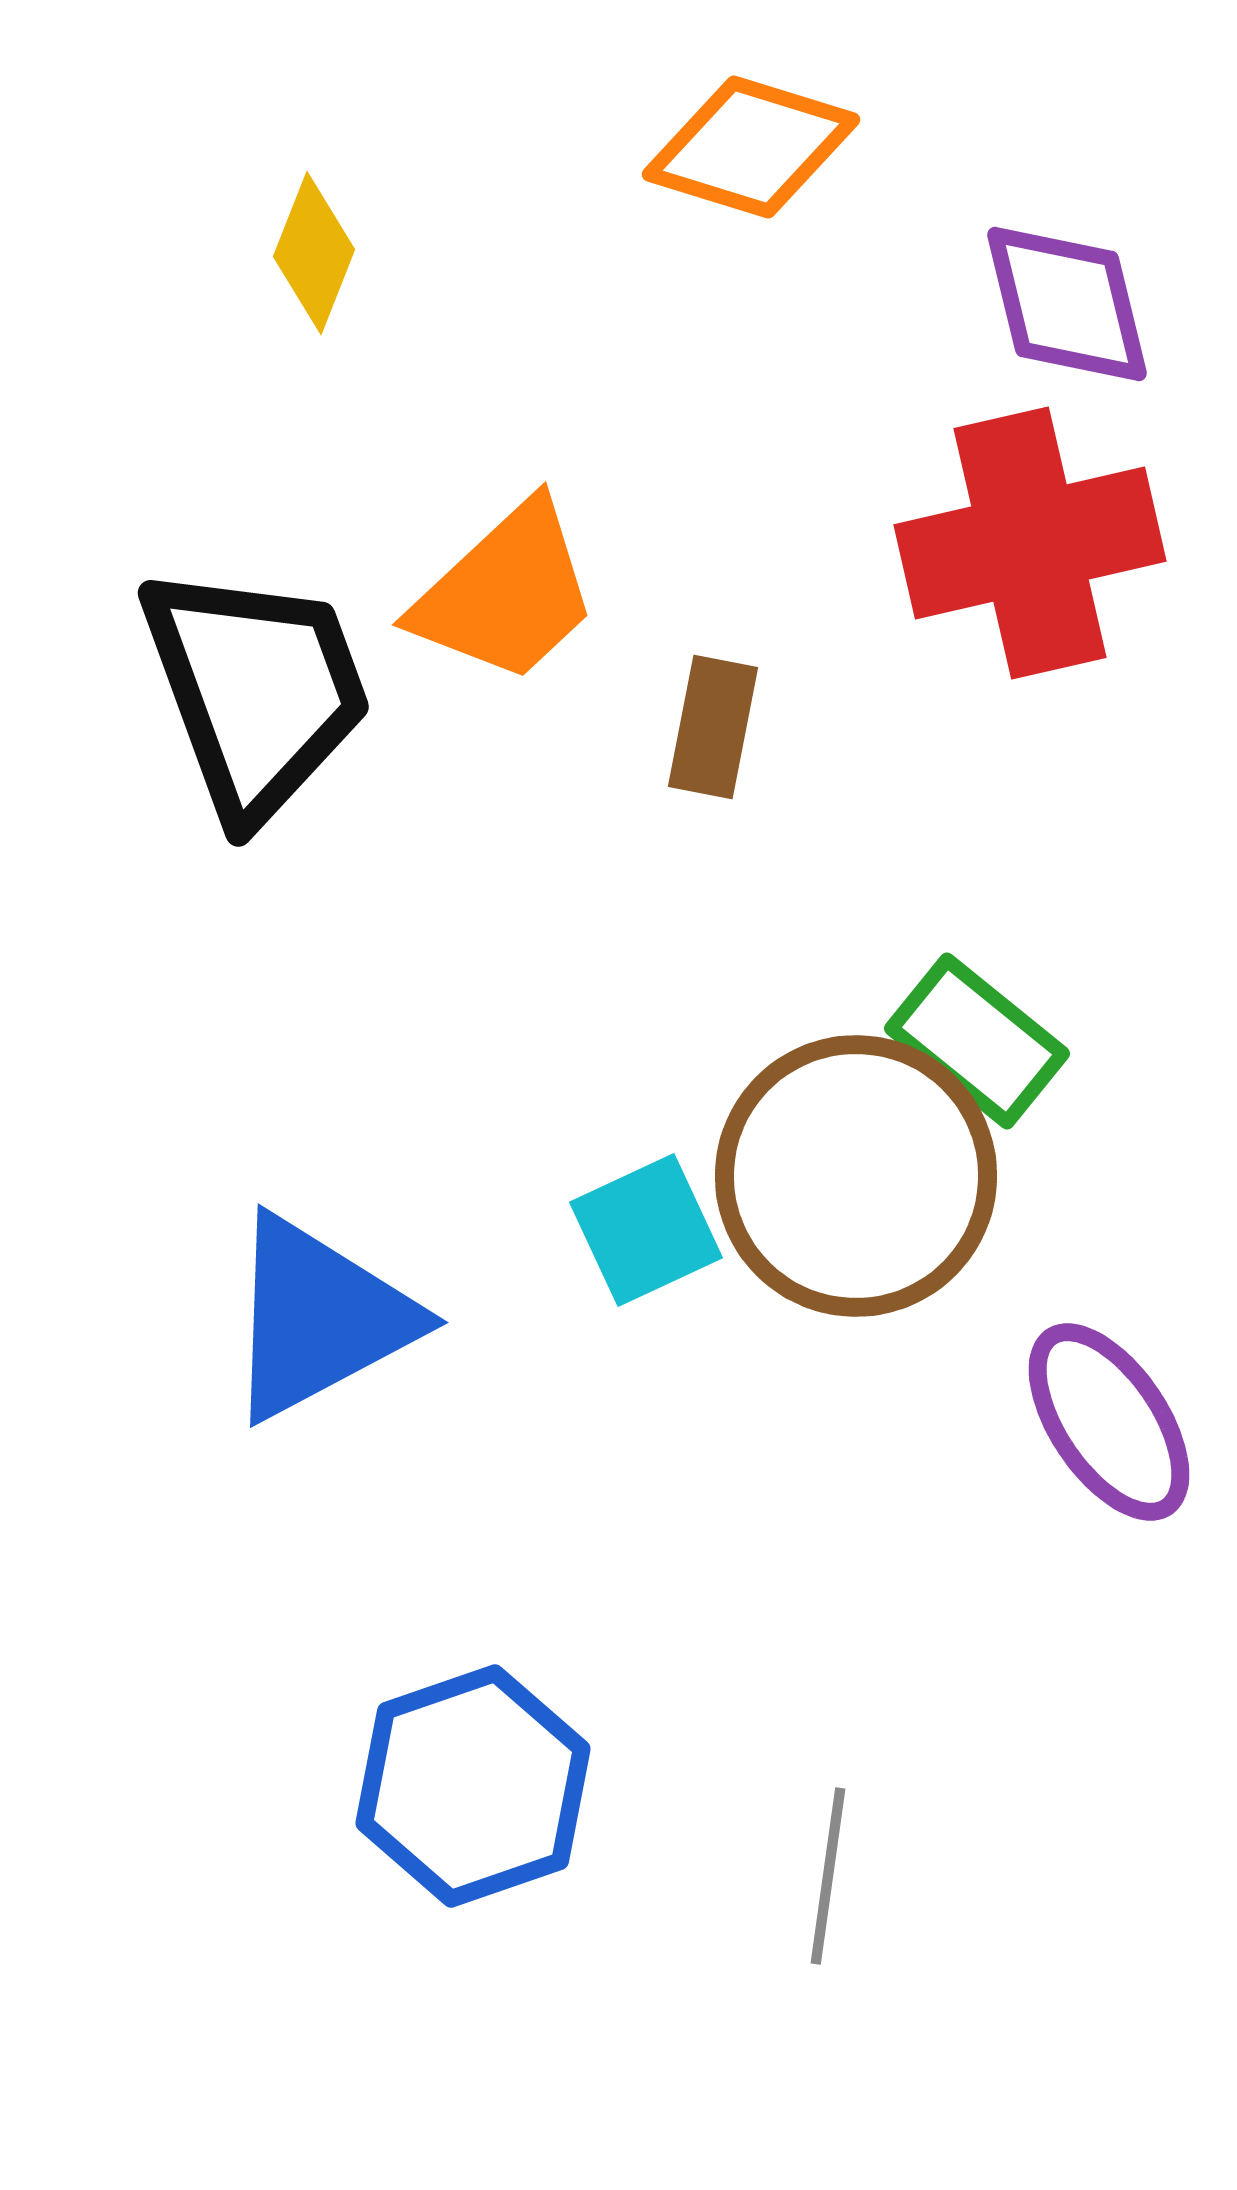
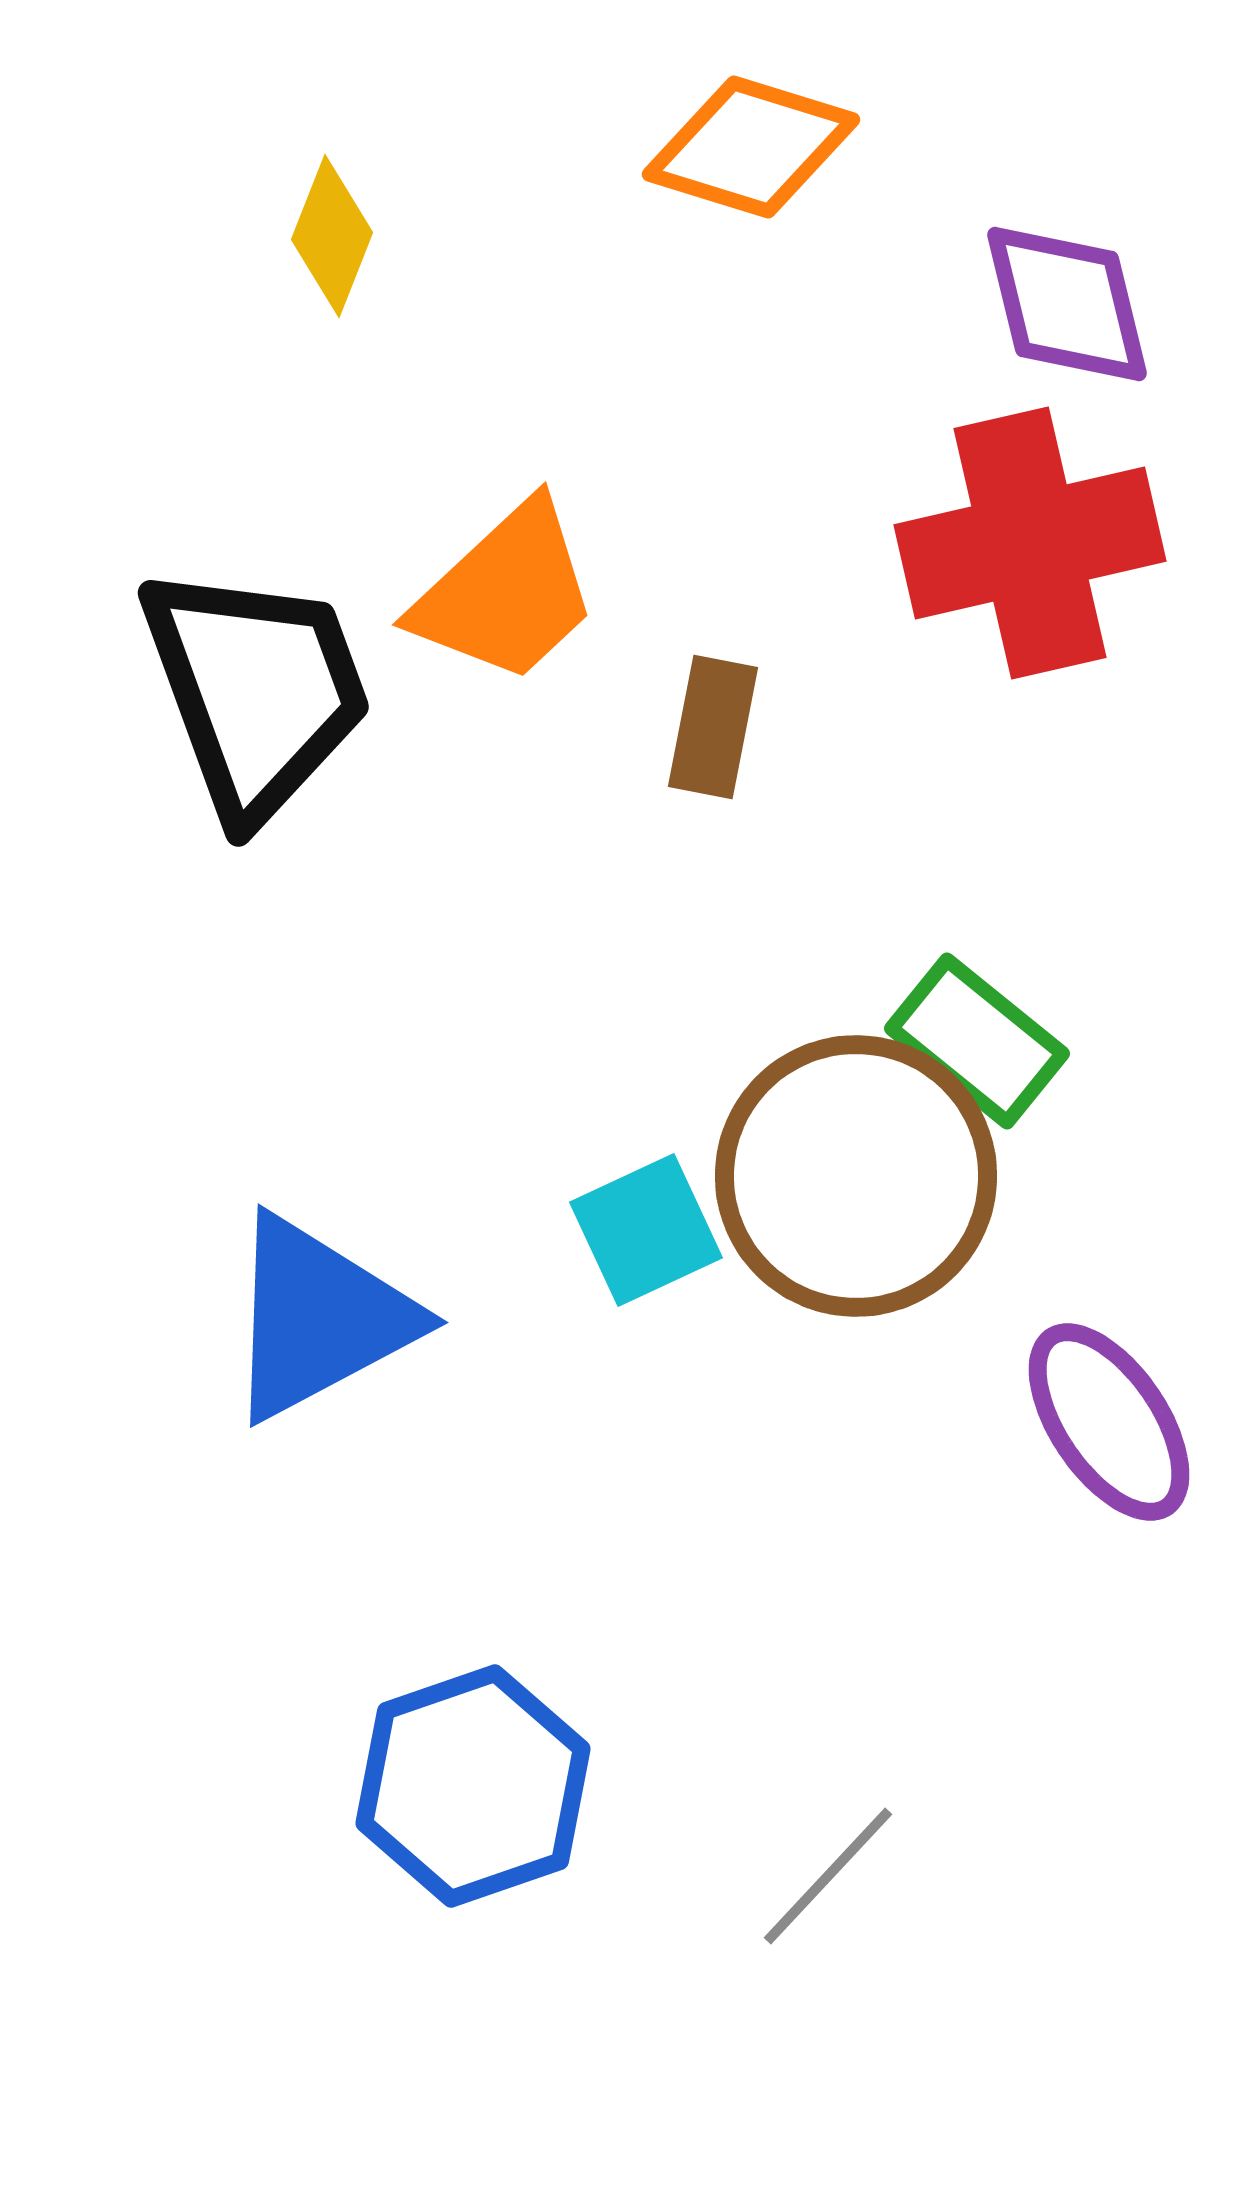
yellow diamond: moved 18 px right, 17 px up
gray line: rotated 35 degrees clockwise
